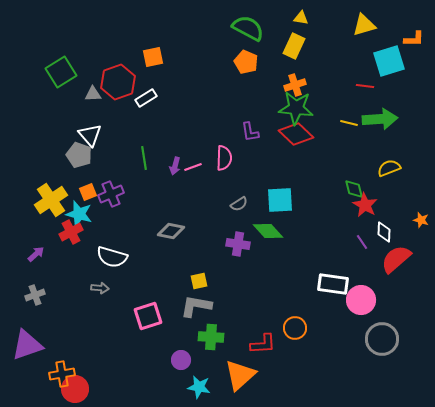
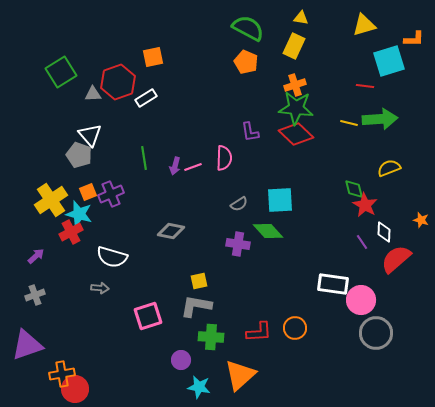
purple arrow at (36, 254): moved 2 px down
gray circle at (382, 339): moved 6 px left, 6 px up
red L-shape at (263, 344): moved 4 px left, 12 px up
